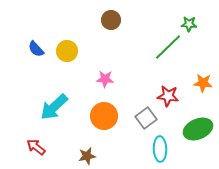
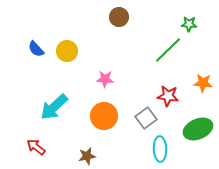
brown circle: moved 8 px right, 3 px up
green line: moved 3 px down
